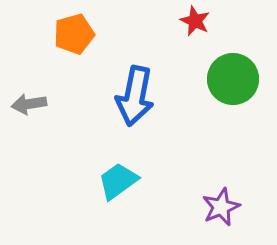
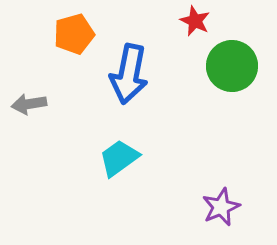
green circle: moved 1 px left, 13 px up
blue arrow: moved 6 px left, 22 px up
cyan trapezoid: moved 1 px right, 23 px up
